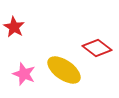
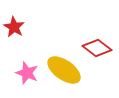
pink star: moved 3 px right, 1 px up
